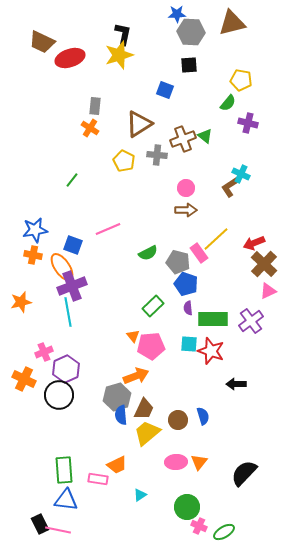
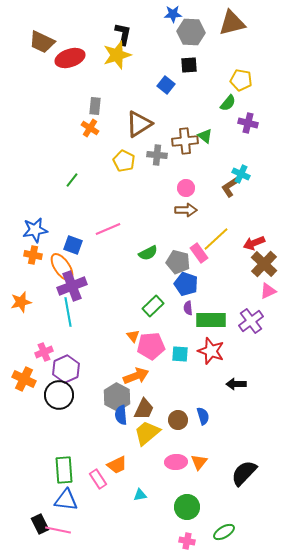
blue star at (177, 14): moved 4 px left
yellow star at (119, 55): moved 2 px left
blue square at (165, 90): moved 1 px right, 5 px up; rotated 18 degrees clockwise
brown cross at (183, 139): moved 2 px right, 2 px down; rotated 15 degrees clockwise
green rectangle at (213, 319): moved 2 px left, 1 px down
cyan square at (189, 344): moved 9 px left, 10 px down
gray hexagon at (117, 397): rotated 16 degrees counterclockwise
pink rectangle at (98, 479): rotated 48 degrees clockwise
cyan triangle at (140, 495): rotated 24 degrees clockwise
pink cross at (199, 526): moved 12 px left, 15 px down; rotated 14 degrees counterclockwise
